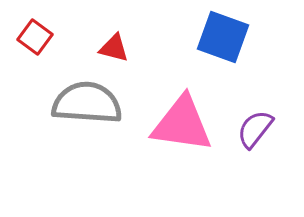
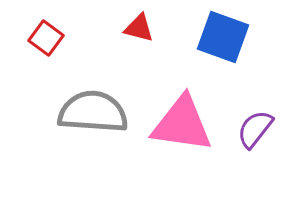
red square: moved 11 px right, 1 px down
red triangle: moved 25 px right, 20 px up
gray semicircle: moved 6 px right, 9 px down
